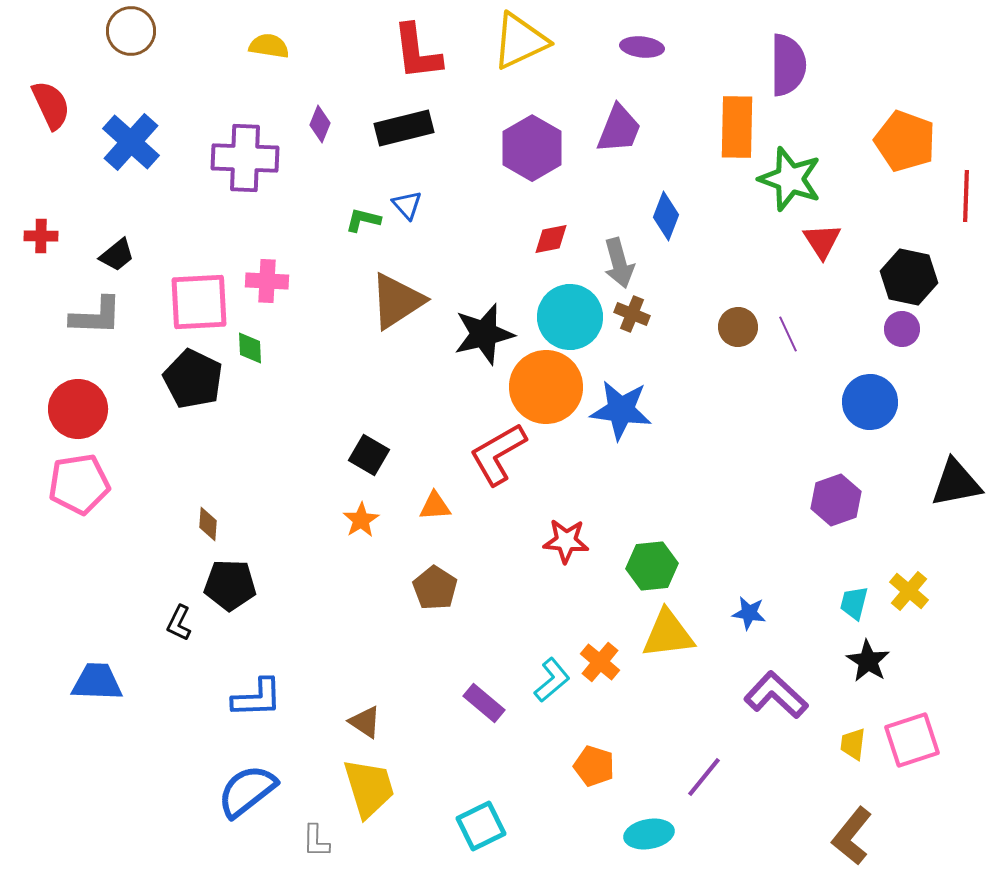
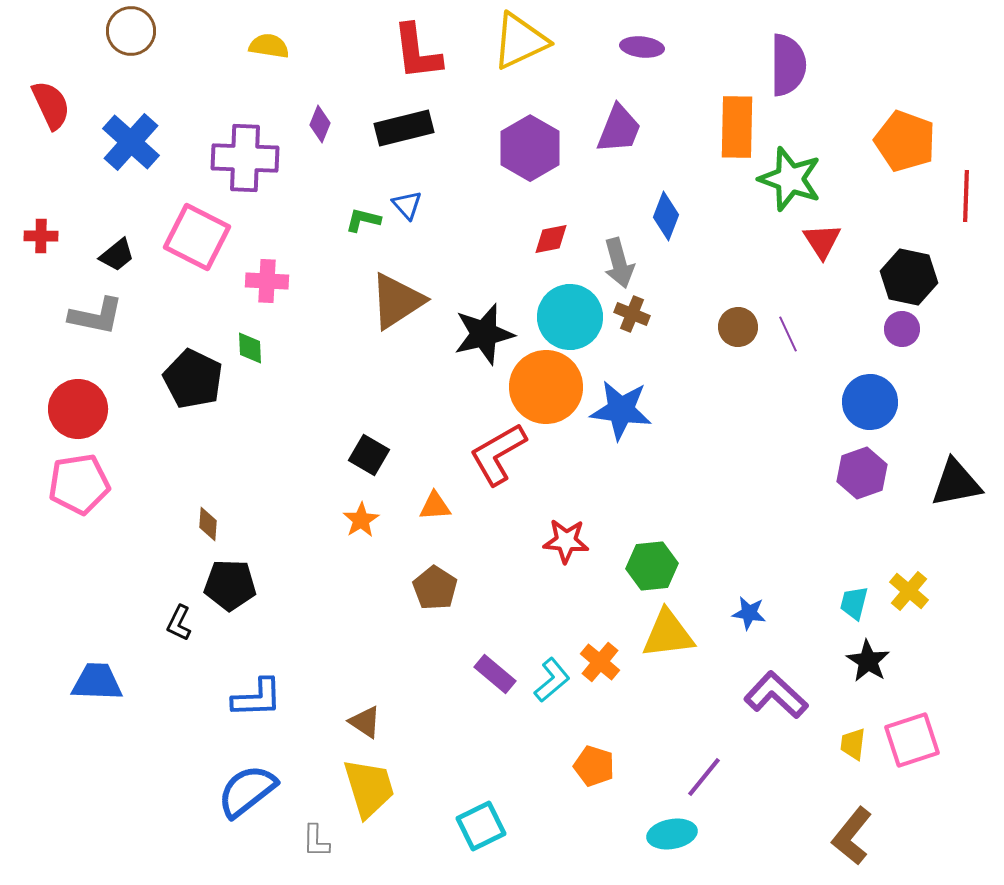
purple hexagon at (532, 148): moved 2 px left
pink square at (199, 302): moved 2 px left, 65 px up; rotated 30 degrees clockwise
gray L-shape at (96, 316): rotated 10 degrees clockwise
purple hexagon at (836, 500): moved 26 px right, 27 px up
purple rectangle at (484, 703): moved 11 px right, 29 px up
cyan ellipse at (649, 834): moved 23 px right
